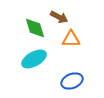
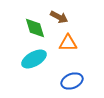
orange triangle: moved 3 px left, 4 px down
